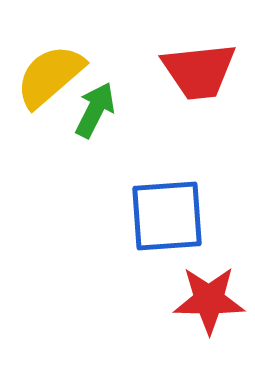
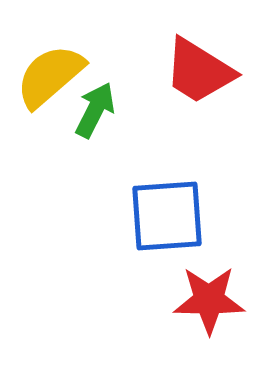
red trapezoid: rotated 38 degrees clockwise
